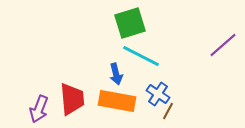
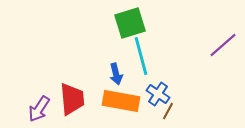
cyan line: rotated 48 degrees clockwise
orange rectangle: moved 4 px right
purple arrow: rotated 12 degrees clockwise
